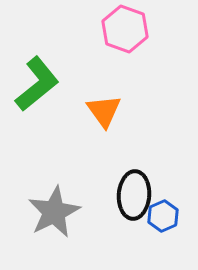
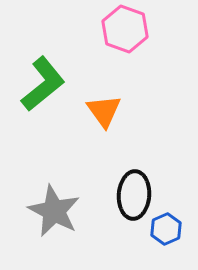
green L-shape: moved 6 px right
gray star: moved 1 px up; rotated 18 degrees counterclockwise
blue hexagon: moved 3 px right, 13 px down
